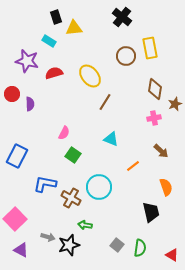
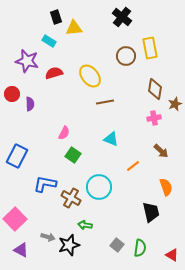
brown line: rotated 48 degrees clockwise
